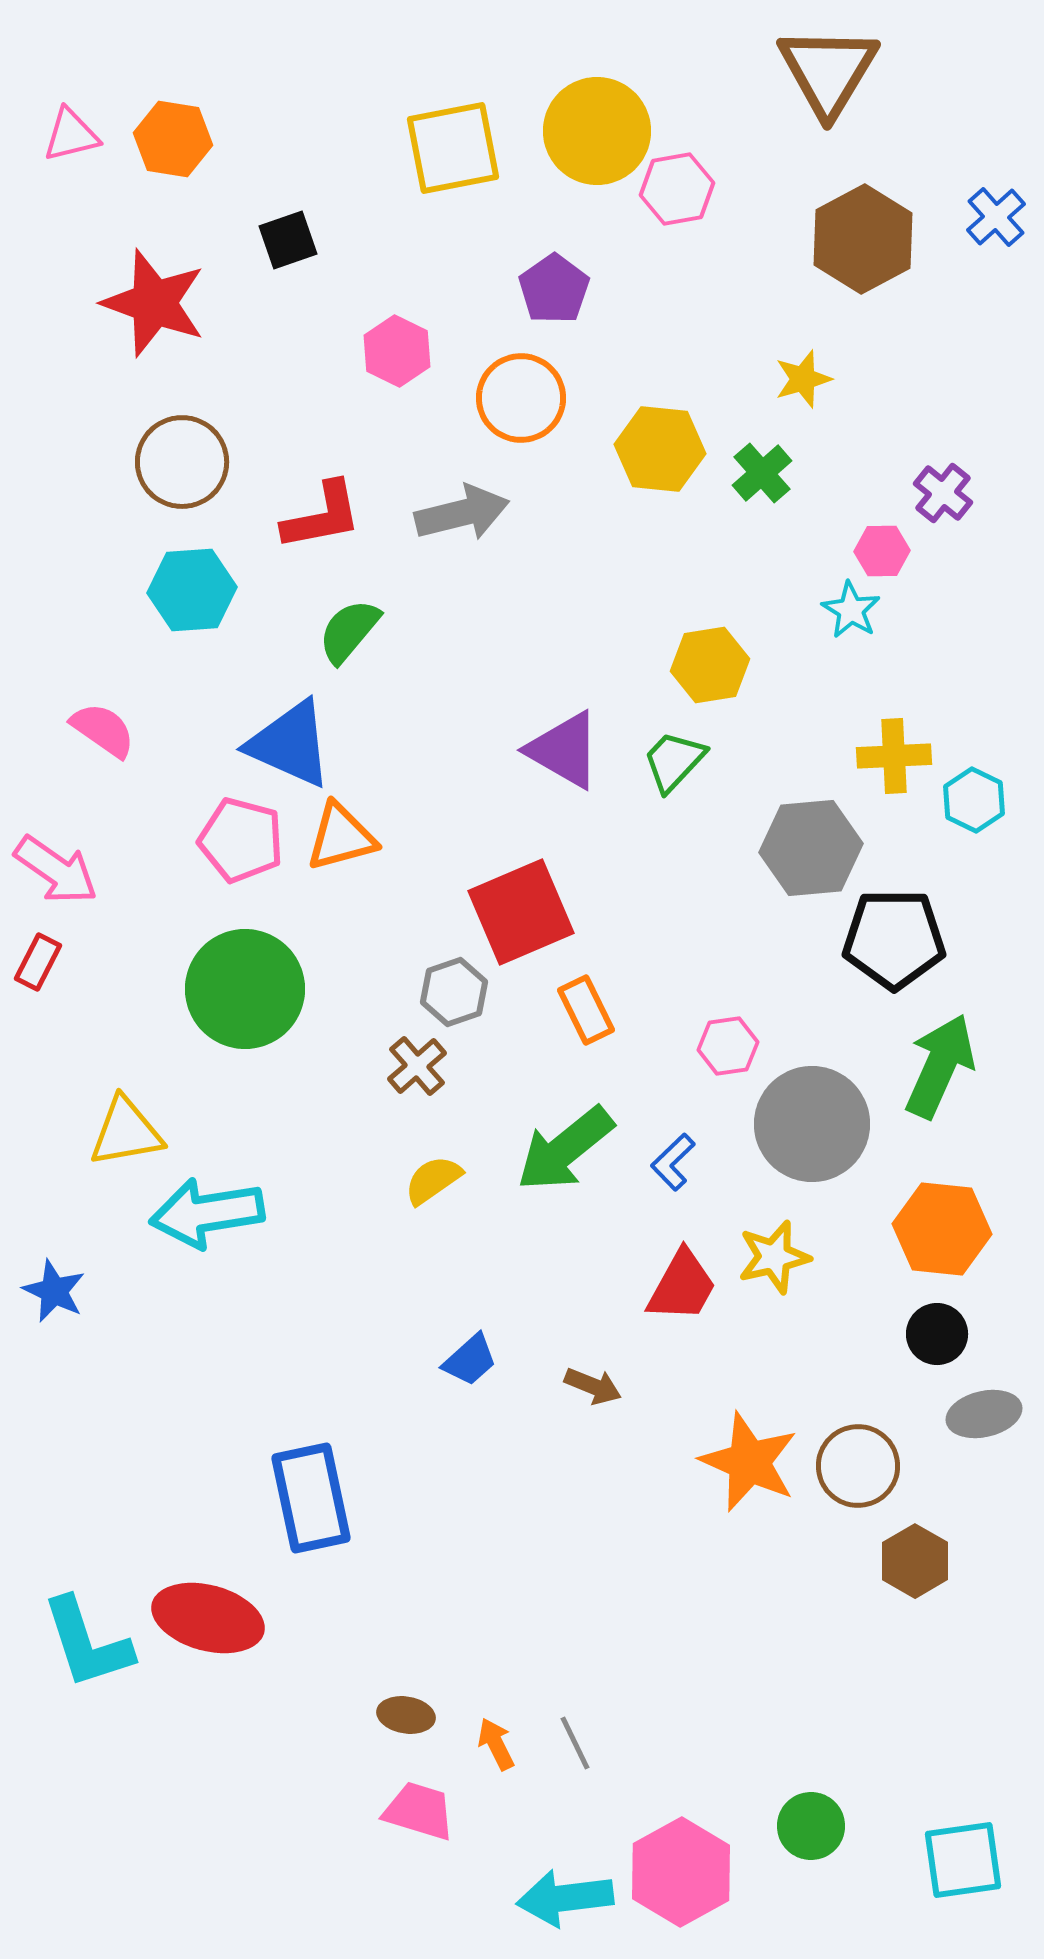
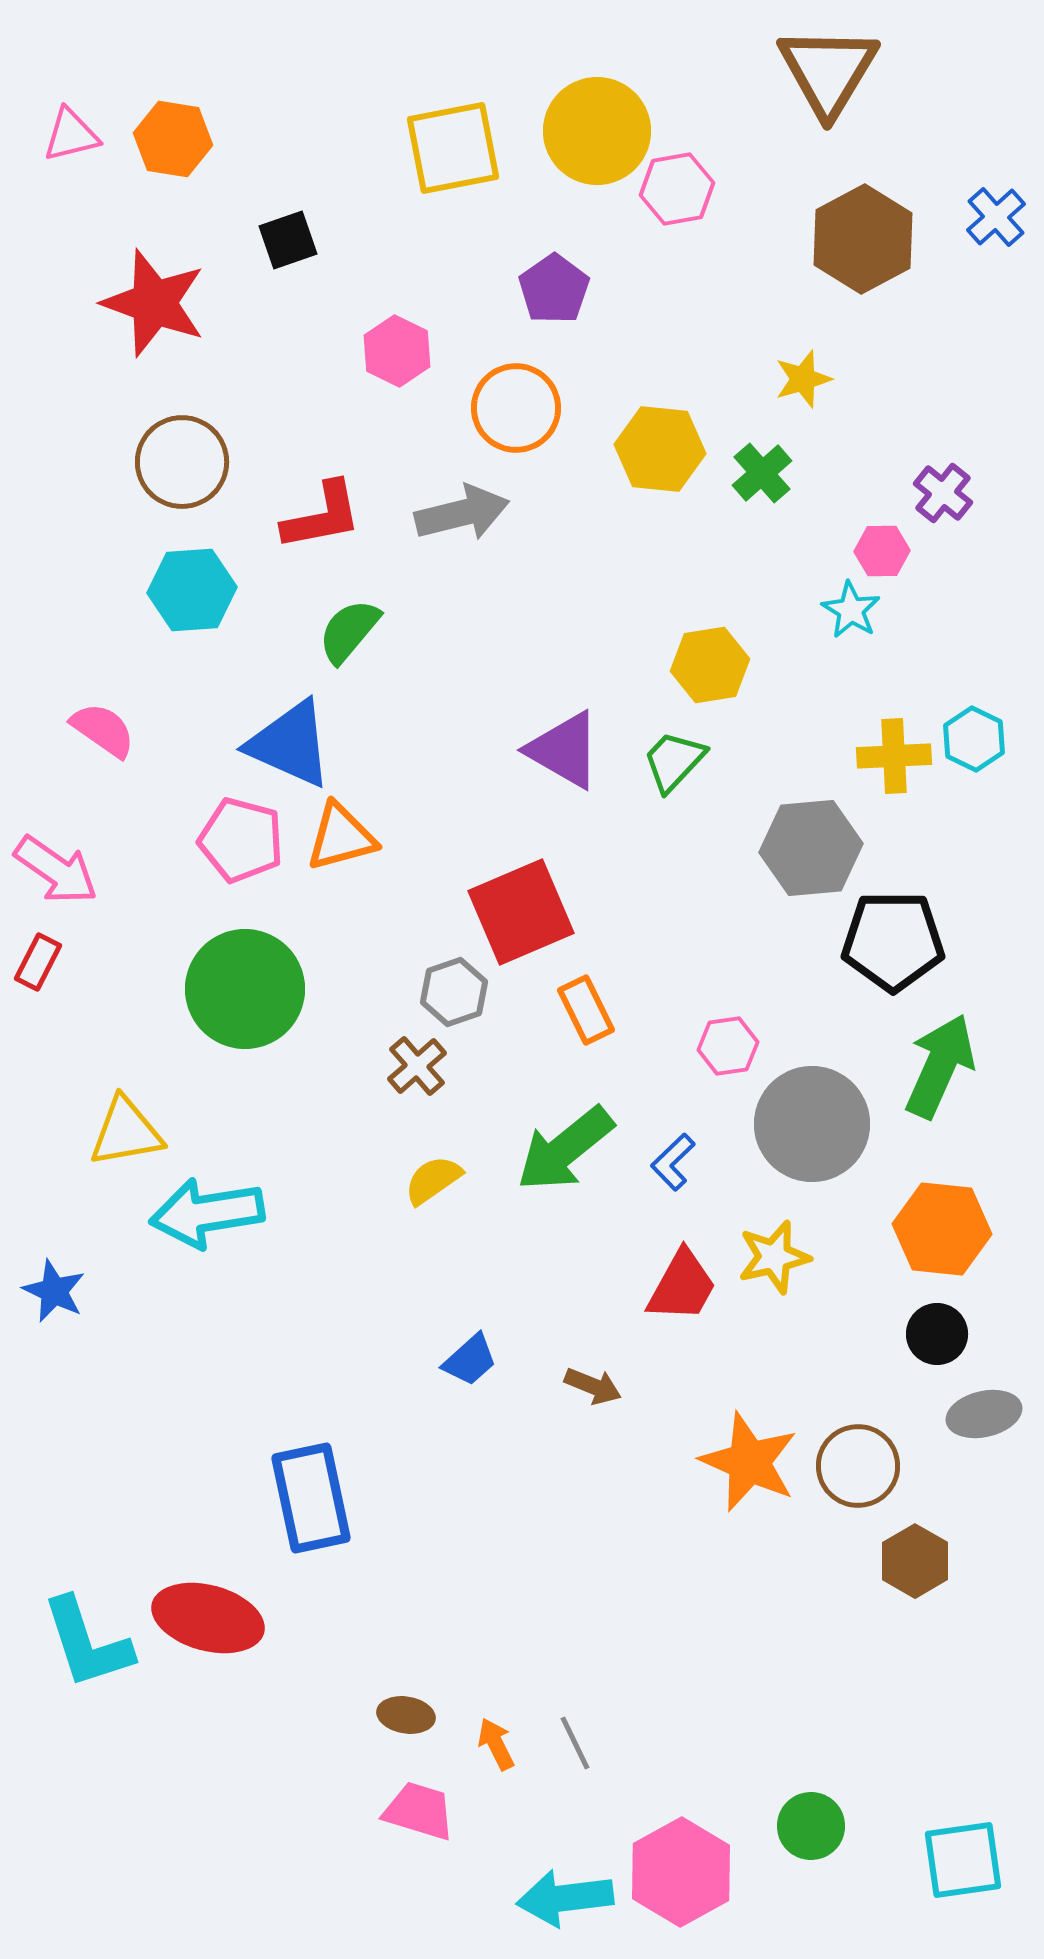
orange circle at (521, 398): moved 5 px left, 10 px down
cyan hexagon at (974, 800): moved 61 px up
black pentagon at (894, 939): moved 1 px left, 2 px down
